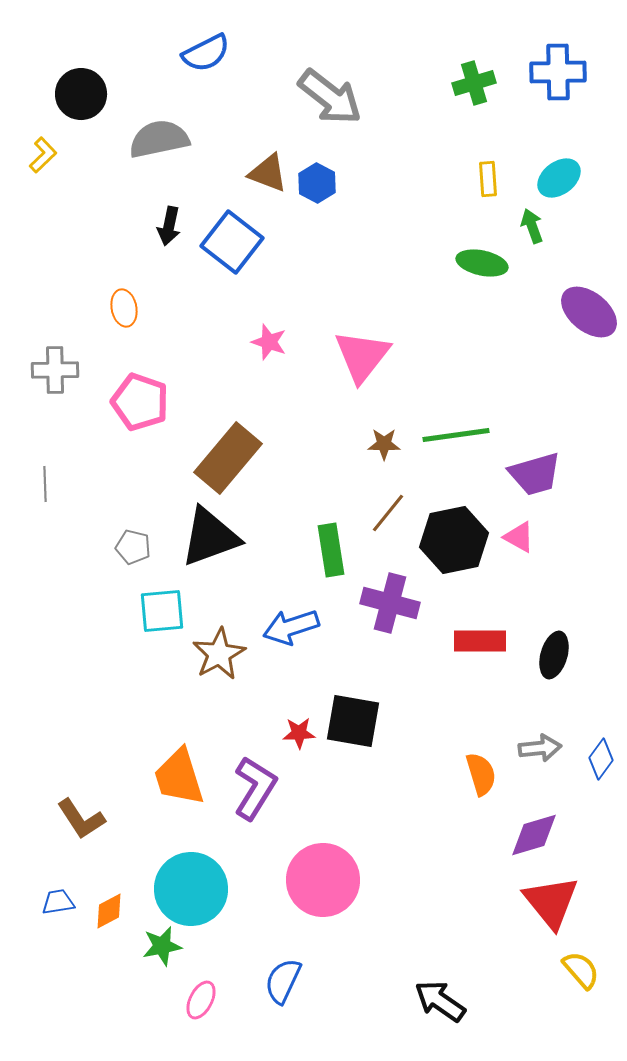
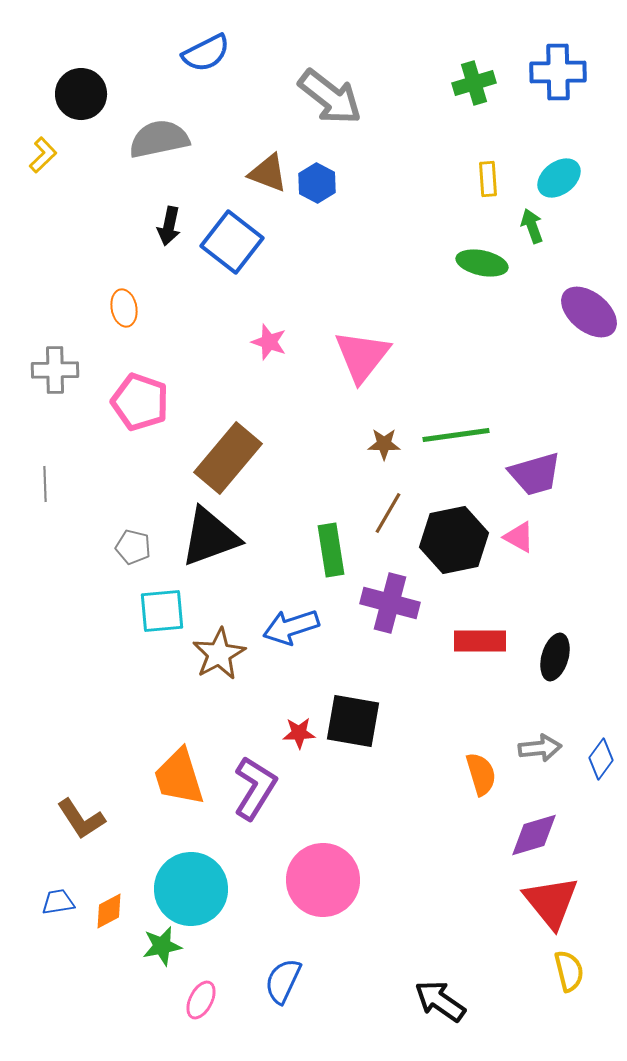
brown line at (388, 513): rotated 9 degrees counterclockwise
black ellipse at (554, 655): moved 1 px right, 2 px down
yellow semicircle at (581, 970): moved 12 px left, 1 px down; rotated 27 degrees clockwise
